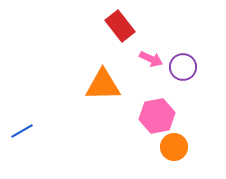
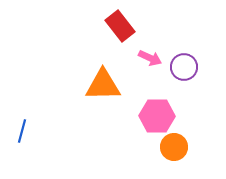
pink arrow: moved 1 px left, 1 px up
purple circle: moved 1 px right
pink hexagon: rotated 12 degrees clockwise
blue line: rotated 45 degrees counterclockwise
